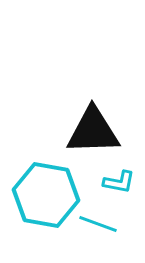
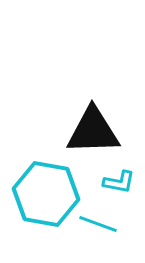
cyan hexagon: moved 1 px up
